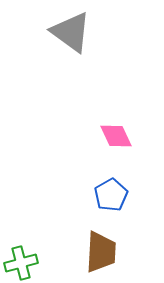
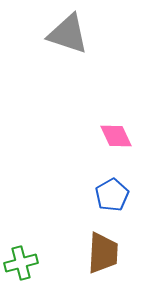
gray triangle: moved 3 px left, 2 px down; rotated 18 degrees counterclockwise
blue pentagon: moved 1 px right
brown trapezoid: moved 2 px right, 1 px down
